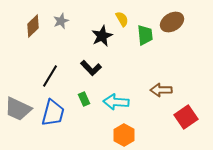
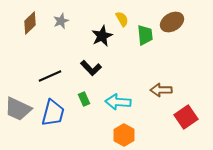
brown diamond: moved 3 px left, 3 px up
black line: rotated 35 degrees clockwise
cyan arrow: moved 2 px right
